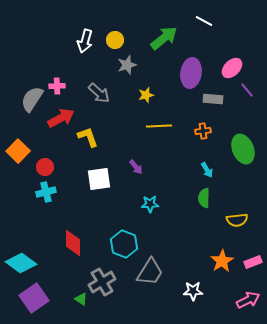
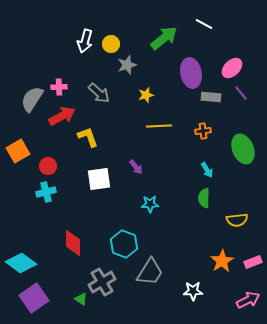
white line: moved 3 px down
yellow circle: moved 4 px left, 4 px down
purple ellipse: rotated 20 degrees counterclockwise
pink cross: moved 2 px right, 1 px down
purple line: moved 6 px left, 3 px down
gray rectangle: moved 2 px left, 2 px up
red arrow: moved 1 px right, 2 px up
orange square: rotated 15 degrees clockwise
red circle: moved 3 px right, 1 px up
